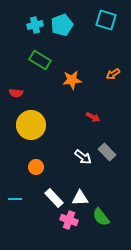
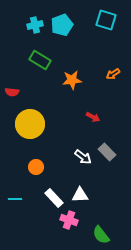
red semicircle: moved 4 px left, 1 px up
yellow circle: moved 1 px left, 1 px up
white triangle: moved 3 px up
green semicircle: moved 18 px down
